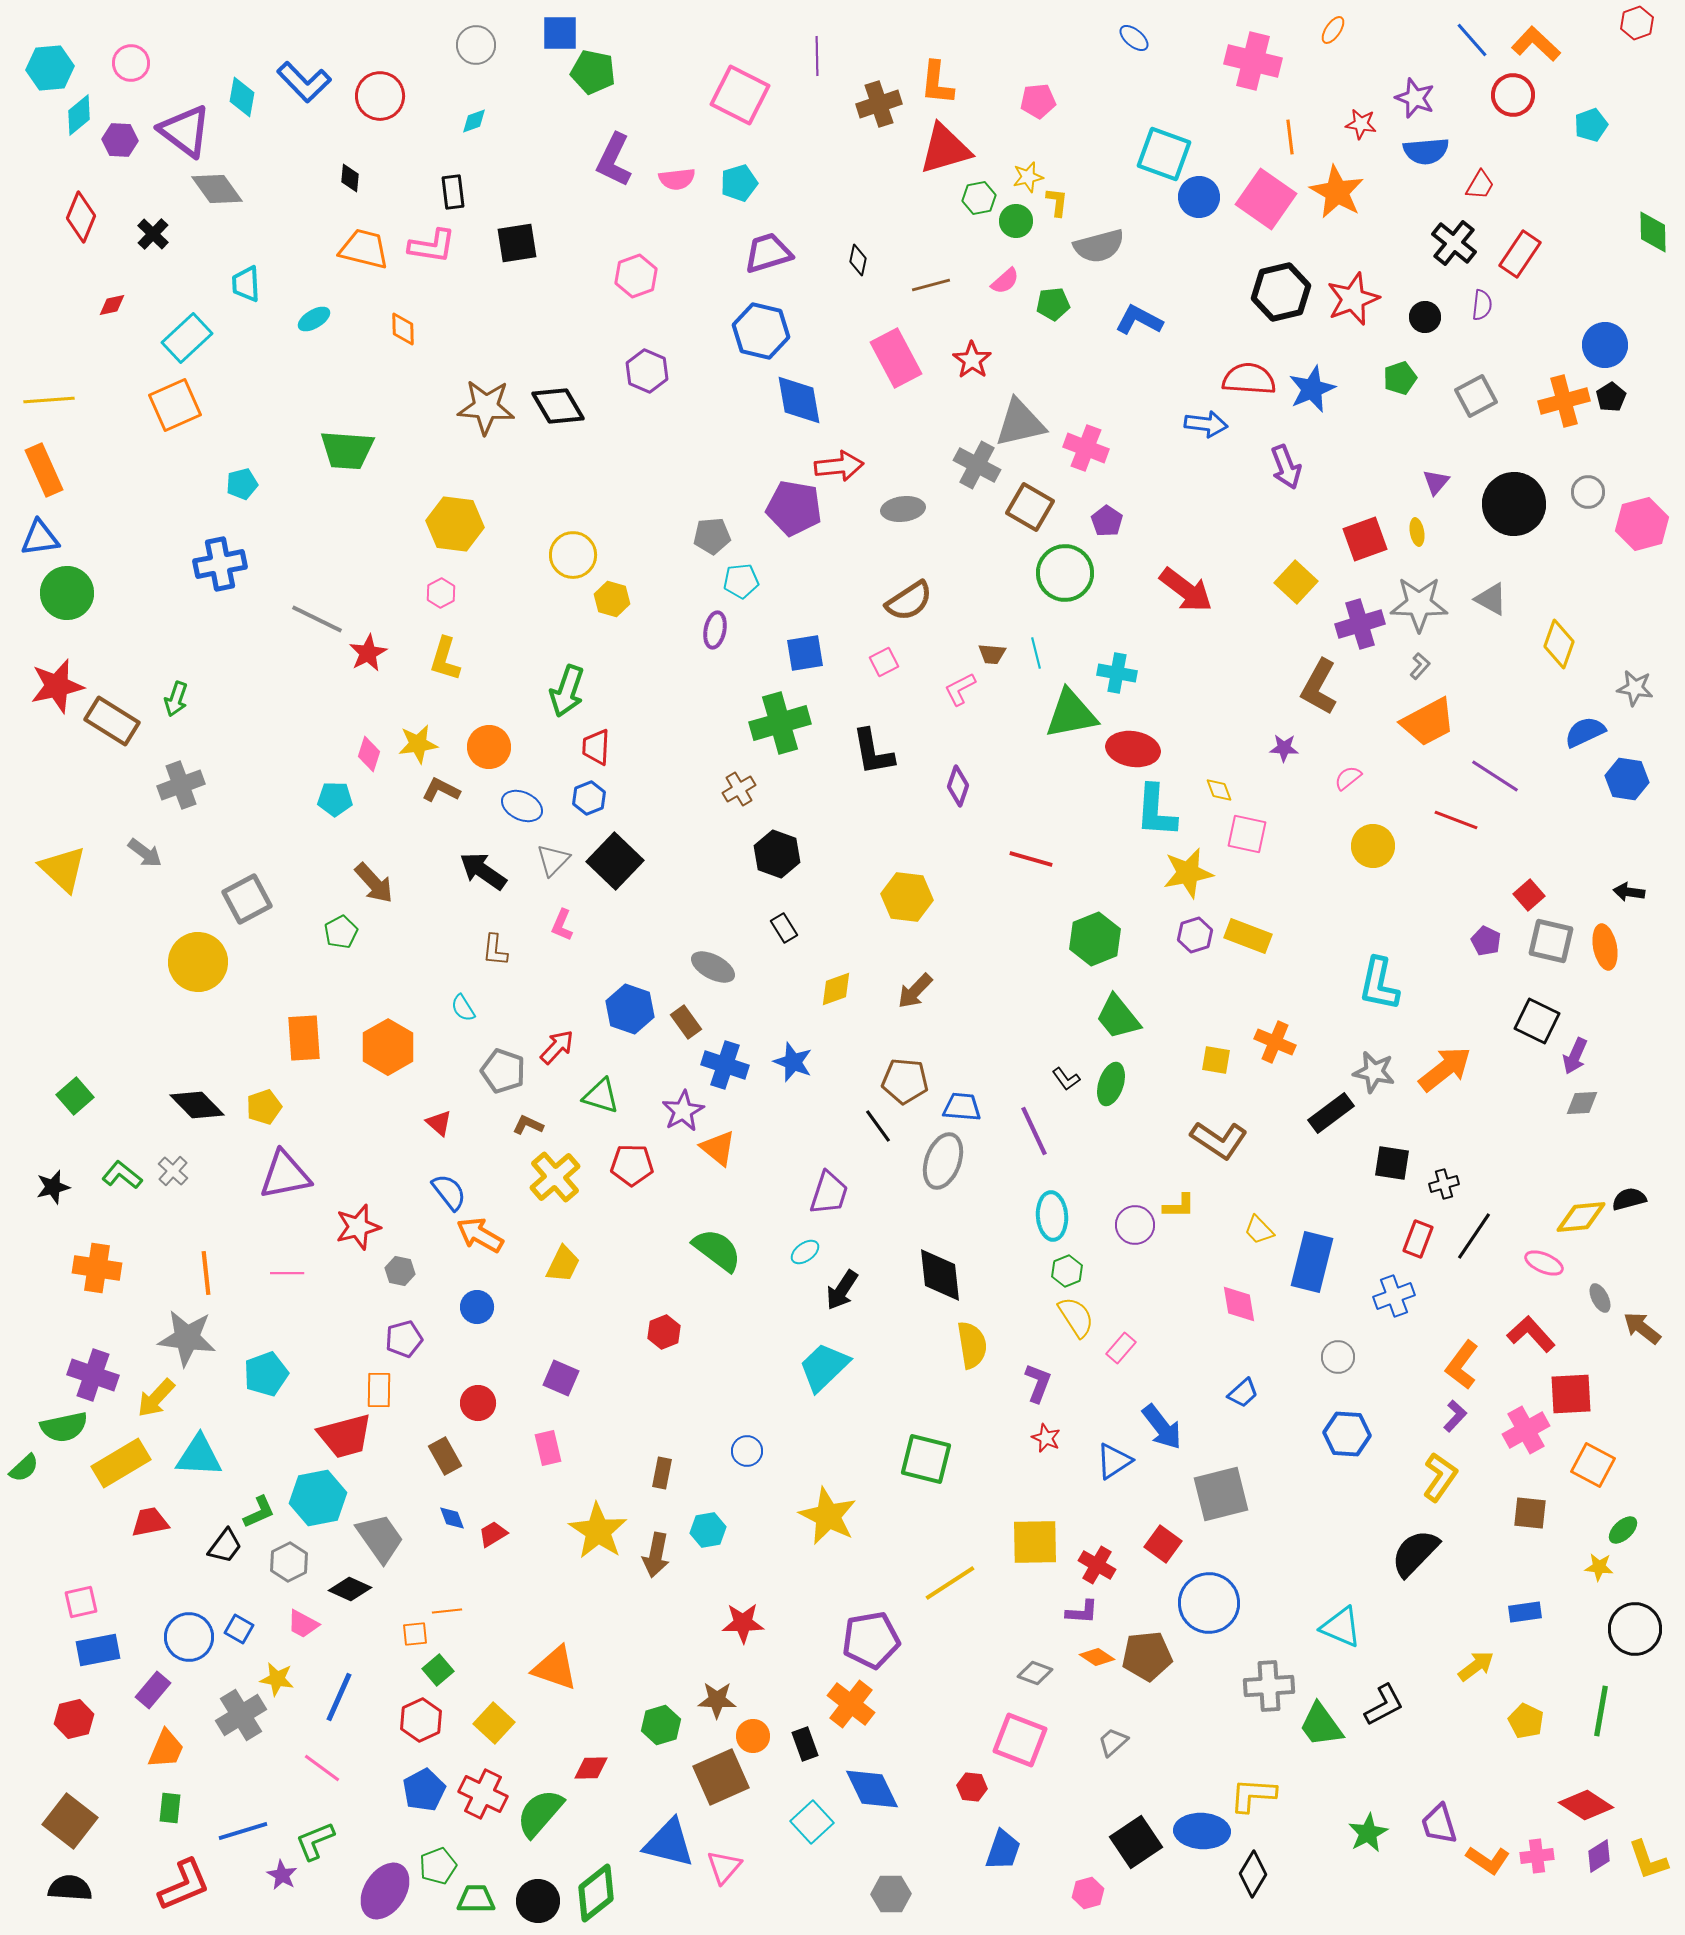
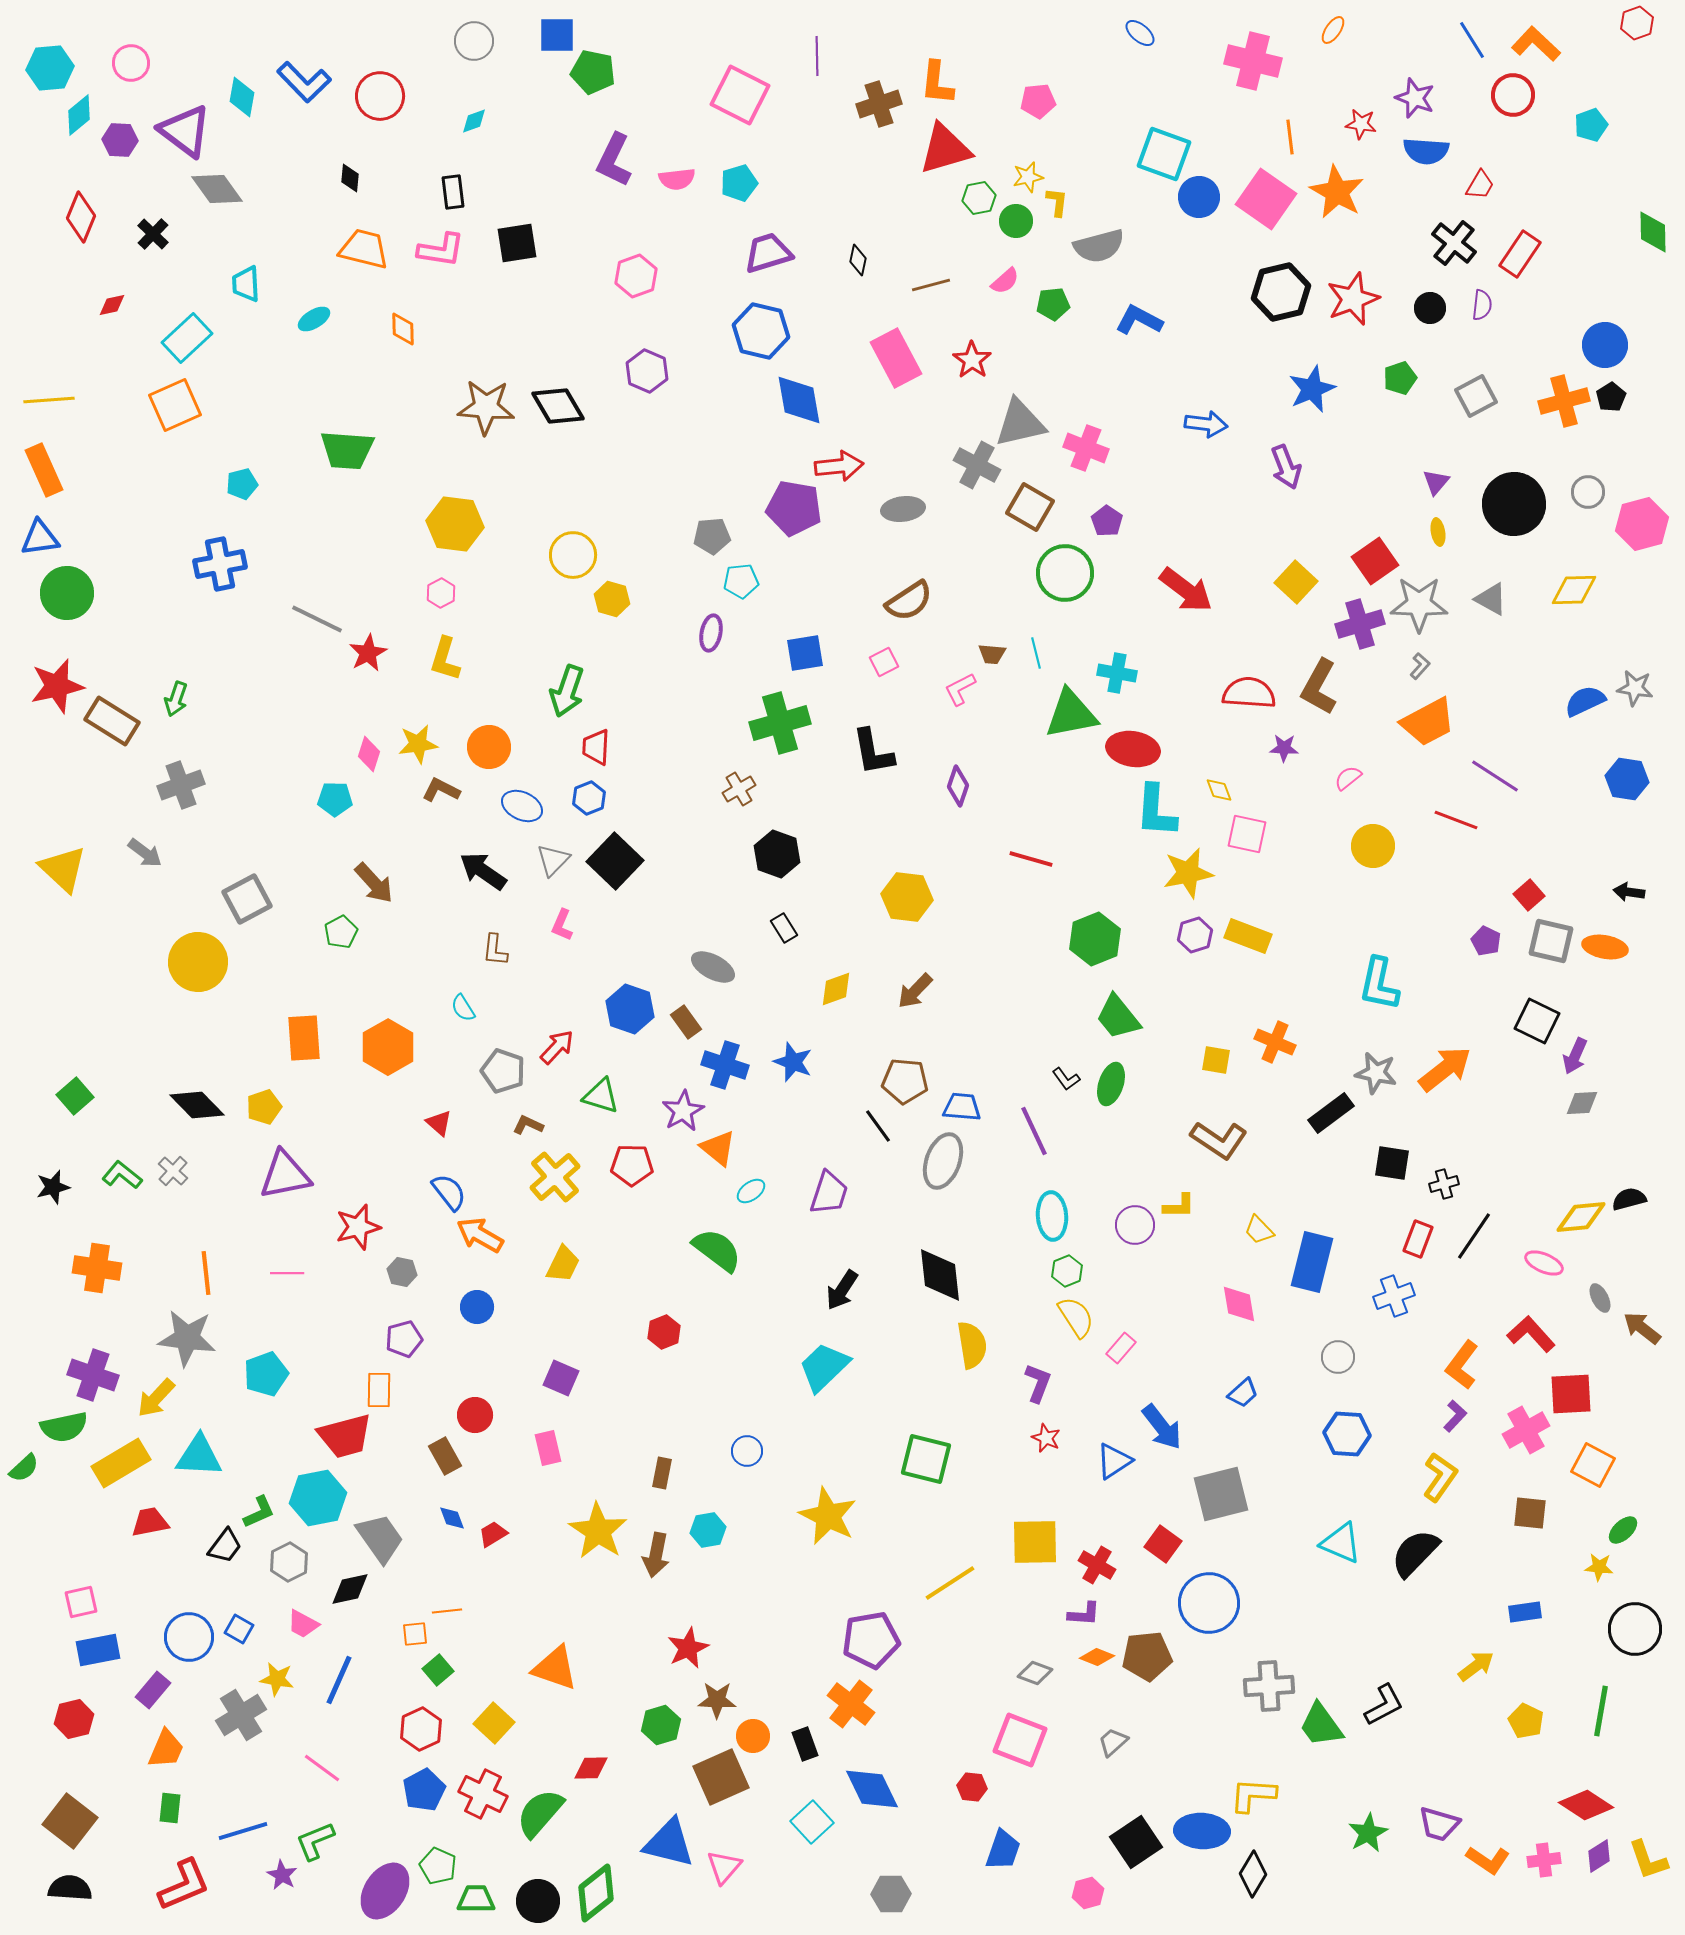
blue square at (560, 33): moved 3 px left, 2 px down
blue ellipse at (1134, 38): moved 6 px right, 5 px up
blue line at (1472, 40): rotated 9 degrees clockwise
gray circle at (476, 45): moved 2 px left, 4 px up
blue semicircle at (1426, 151): rotated 9 degrees clockwise
pink L-shape at (432, 246): moved 9 px right, 4 px down
black circle at (1425, 317): moved 5 px right, 9 px up
red semicircle at (1249, 379): moved 314 px down
yellow ellipse at (1417, 532): moved 21 px right
red square at (1365, 539): moved 10 px right, 22 px down; rotated 15 degrees counterclockwise
purple ellipse at (715, 630): moved 4 px left, 3 px down
yellow diamond at (1559, 644): moved 15 px right, 54 px up; rotated 69 degrees clockwise
blue semicircle at (1585, 732): moved 31 px up
orange ellipse at (1605, 947): rotated 69 degrees counterclockwise
gray star at (1374, 1072): moved 2 px right, 1 px down
cyan ellipse at (805, 1252): moved 54 px left, 61 px up
gray hexagon at (400, 1271): moved 2 px right, 1 px down
red circle at (478, 1403): moved 3 px left, 12 px down
black diamond at (350, 1589): rotated 36 degrees counterclockwise
purple L-shape at (1082, 1612): moved 2 px right, 2 px down
red star at (743, 1623): moved 55 px left, 25 px down; rotated 24 degrees counterclockwise
cyan triangle at (1341, 1627): moved 84 px up
orange diamond at (1097, 1657): rotated 12 degrees counterclockwise
blue line at (339, 1697): moved 17 px up
red hexagon at (421, 1720): moved 9 px down
purple trapezoid at (1439, 1824): rotated 57 degrees counterclockwise
pink cross at (1537, 1856): moved 7 px right, 4 px down
green pentagon at (438, 1866): rotated 27 degrees counterclockwise
